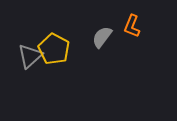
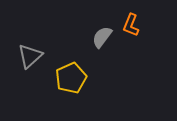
orange L-shape: moved 1 px left, 1 px up
yellow pentagon: moved 17 px right, 29 px down; rotated 20 degrees clockwise
